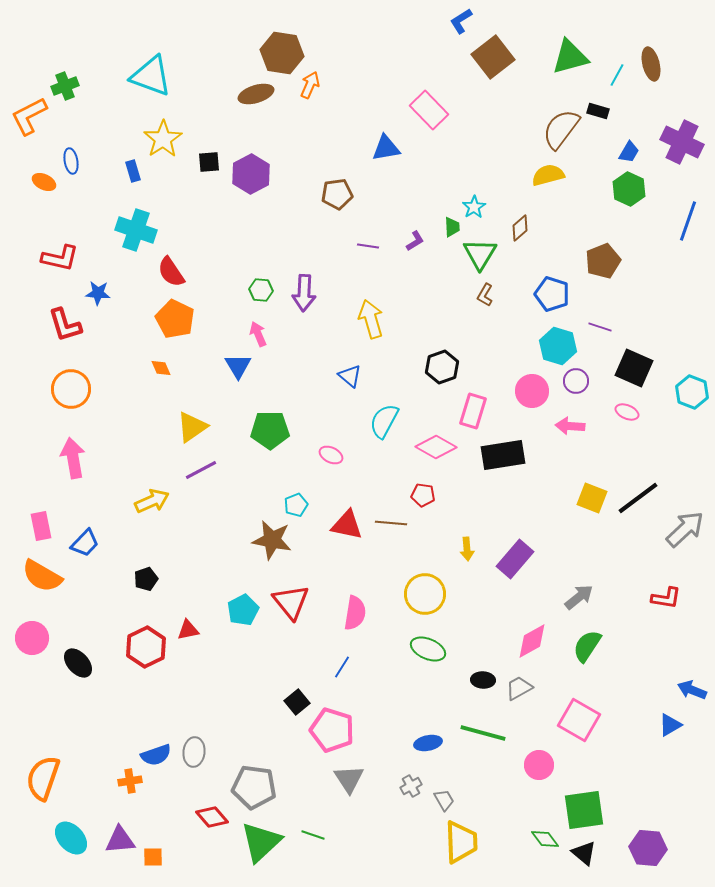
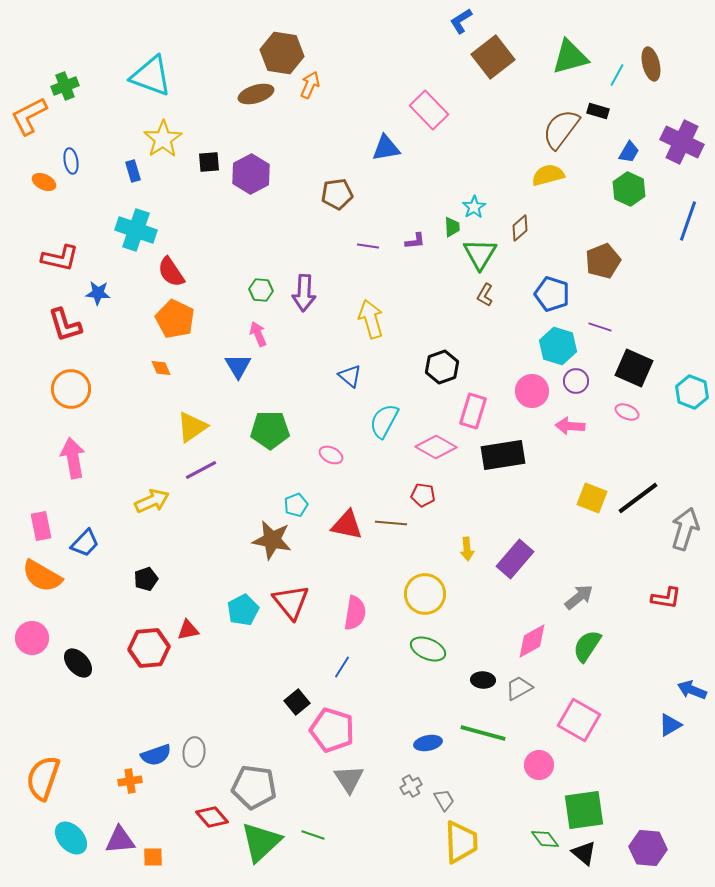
purple L-shape at (415, 241): rotated 25 degrees clockwise
gray arrow at (685, 529): rotated 30 degrees counterclockwise
red hexagon at (146, 647): moved 3 px right, 1 px down; rotated 21 degrees clockwise
